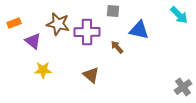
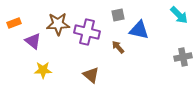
gray square: moved 5 px right, 4 px down; rotated 16 degrees counterclockwise
brown star: rotated 15 degrees counterclockwise
purple cross: rotated 15 degrees clockwise
brown arrow: moved 1 px right
gray cross: moved 30 px up; rotated 24 degrees clockwise
